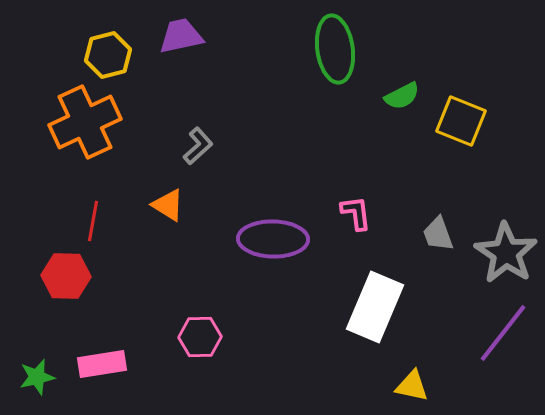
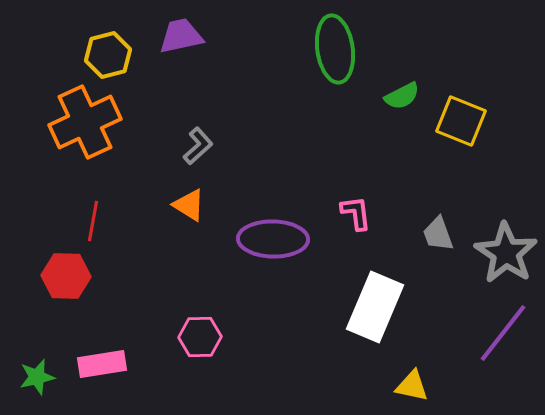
orange triangle: moved 21 px right
